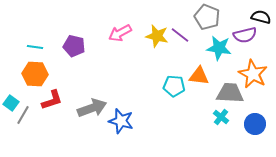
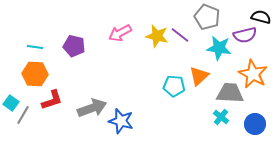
orange triangle: rotated 50 degrees counterclockwise
